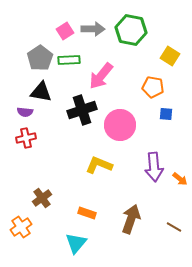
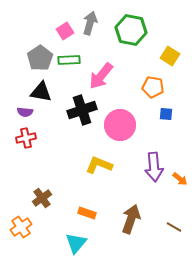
gray arrow: moved 3 px left, 6 px up; rotated 75 degrees counterclockwise
